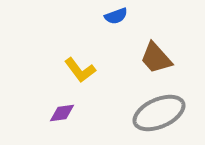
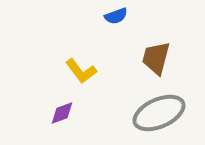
brown trapezoid: rotated 57 degrees clockwise
yellow L-shape: moved 1 px right, 1 px down
purple diamond: rotated 12 degrees counterclockwise
